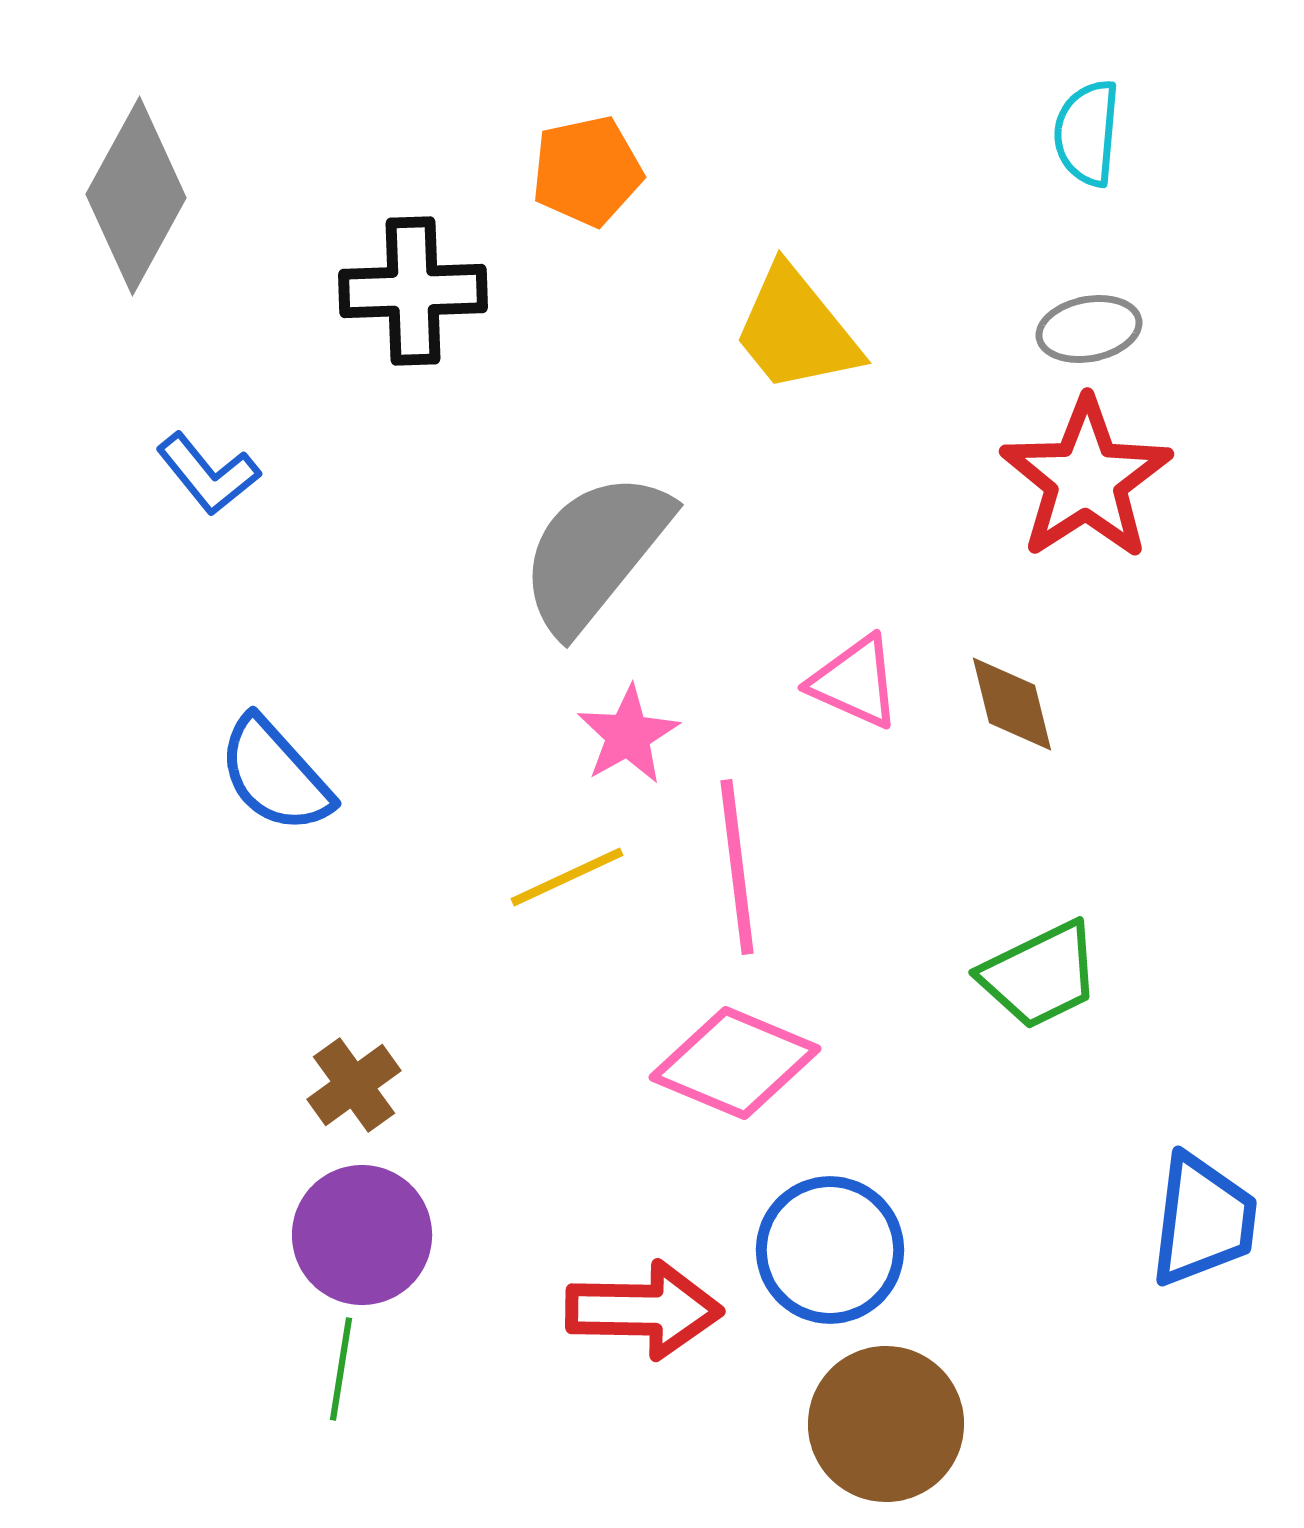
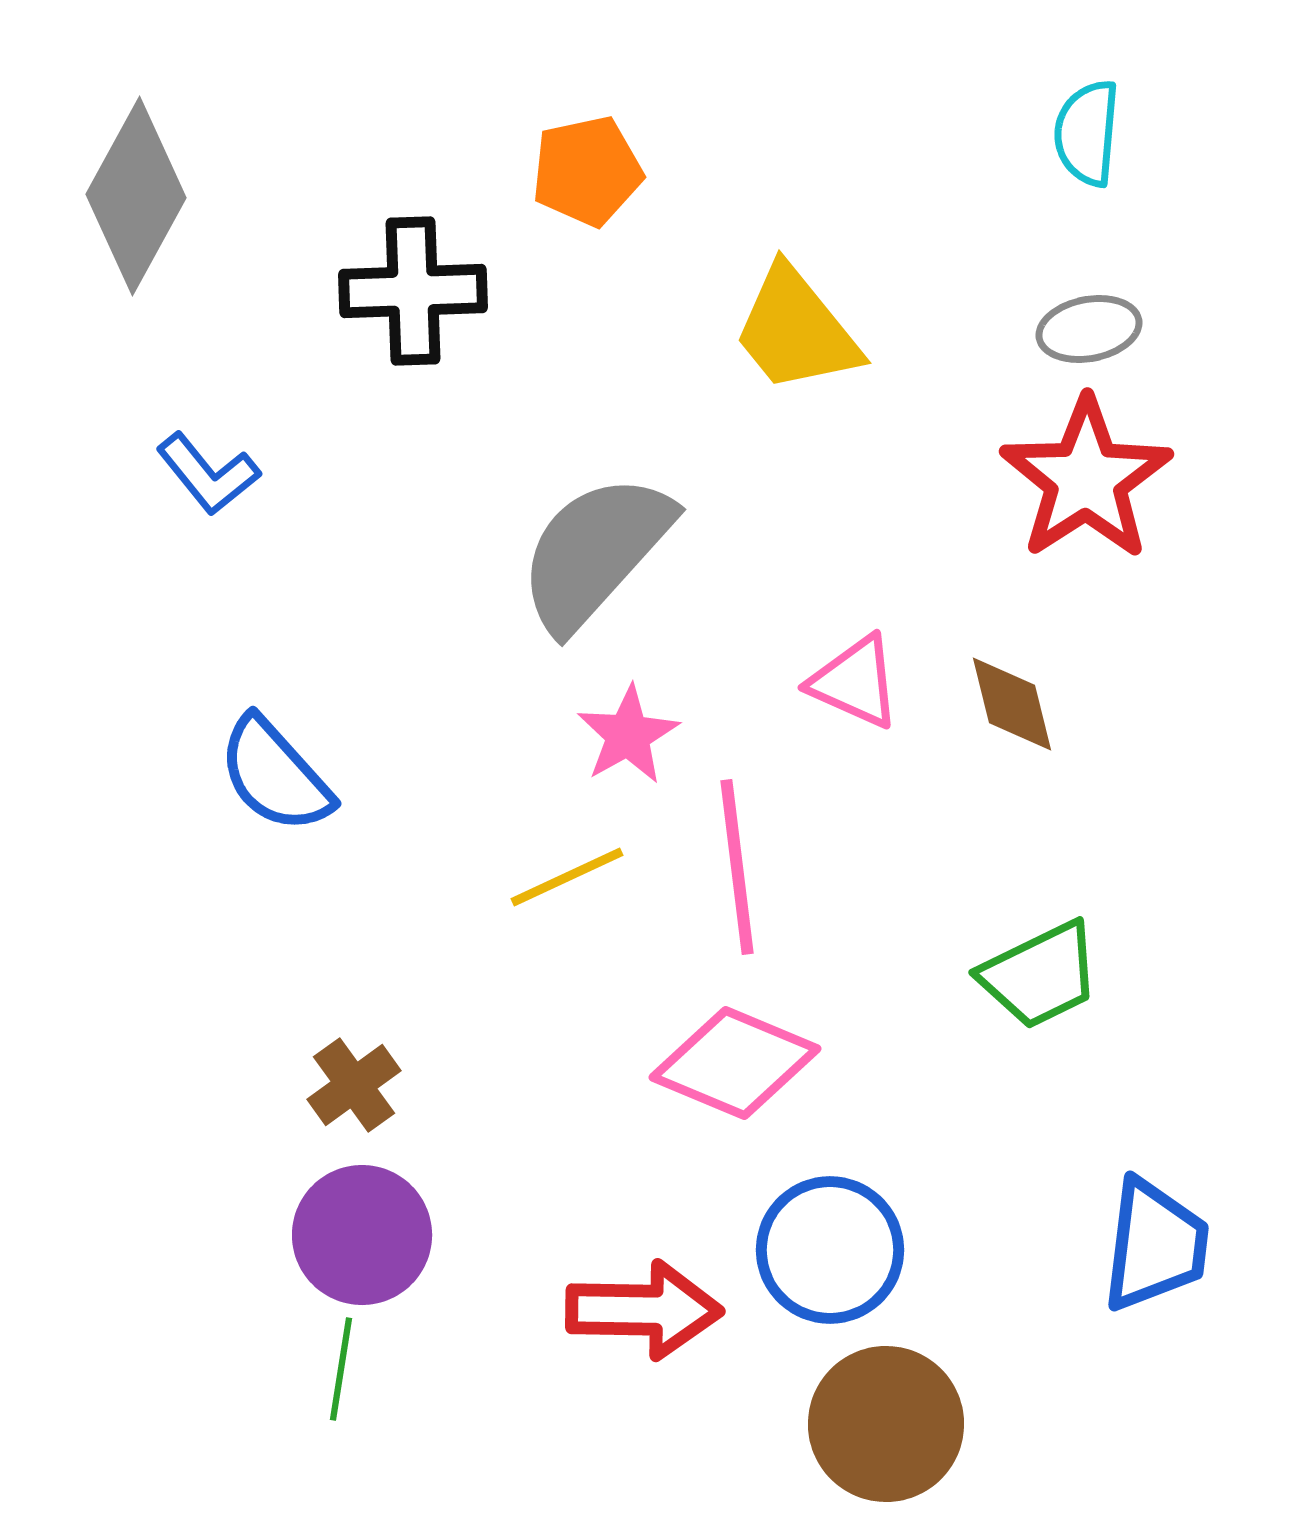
gray semicircle: rotated 3 degrees clockwise
blue trapezoid: moved 48 px left, 25 px down
